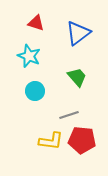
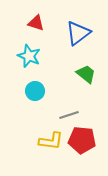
green trapezoid: moved 9 px right, 3 px up; rotated 10 degrees counterclockwise
